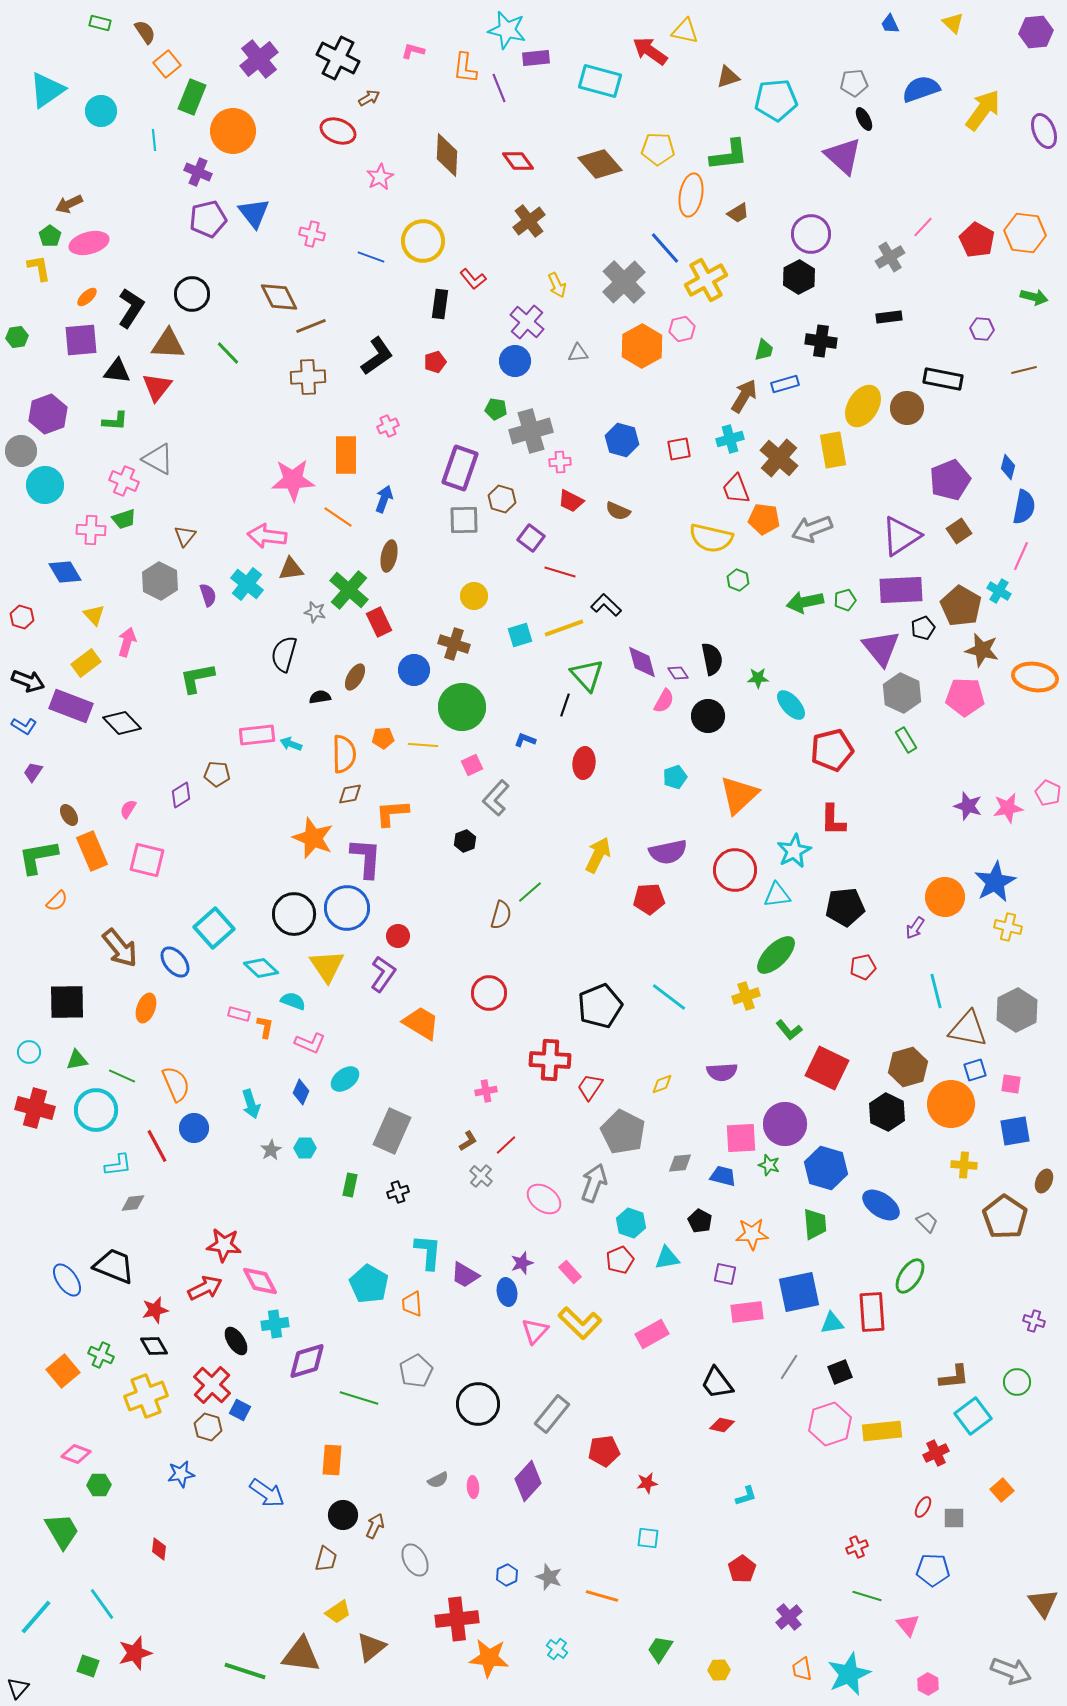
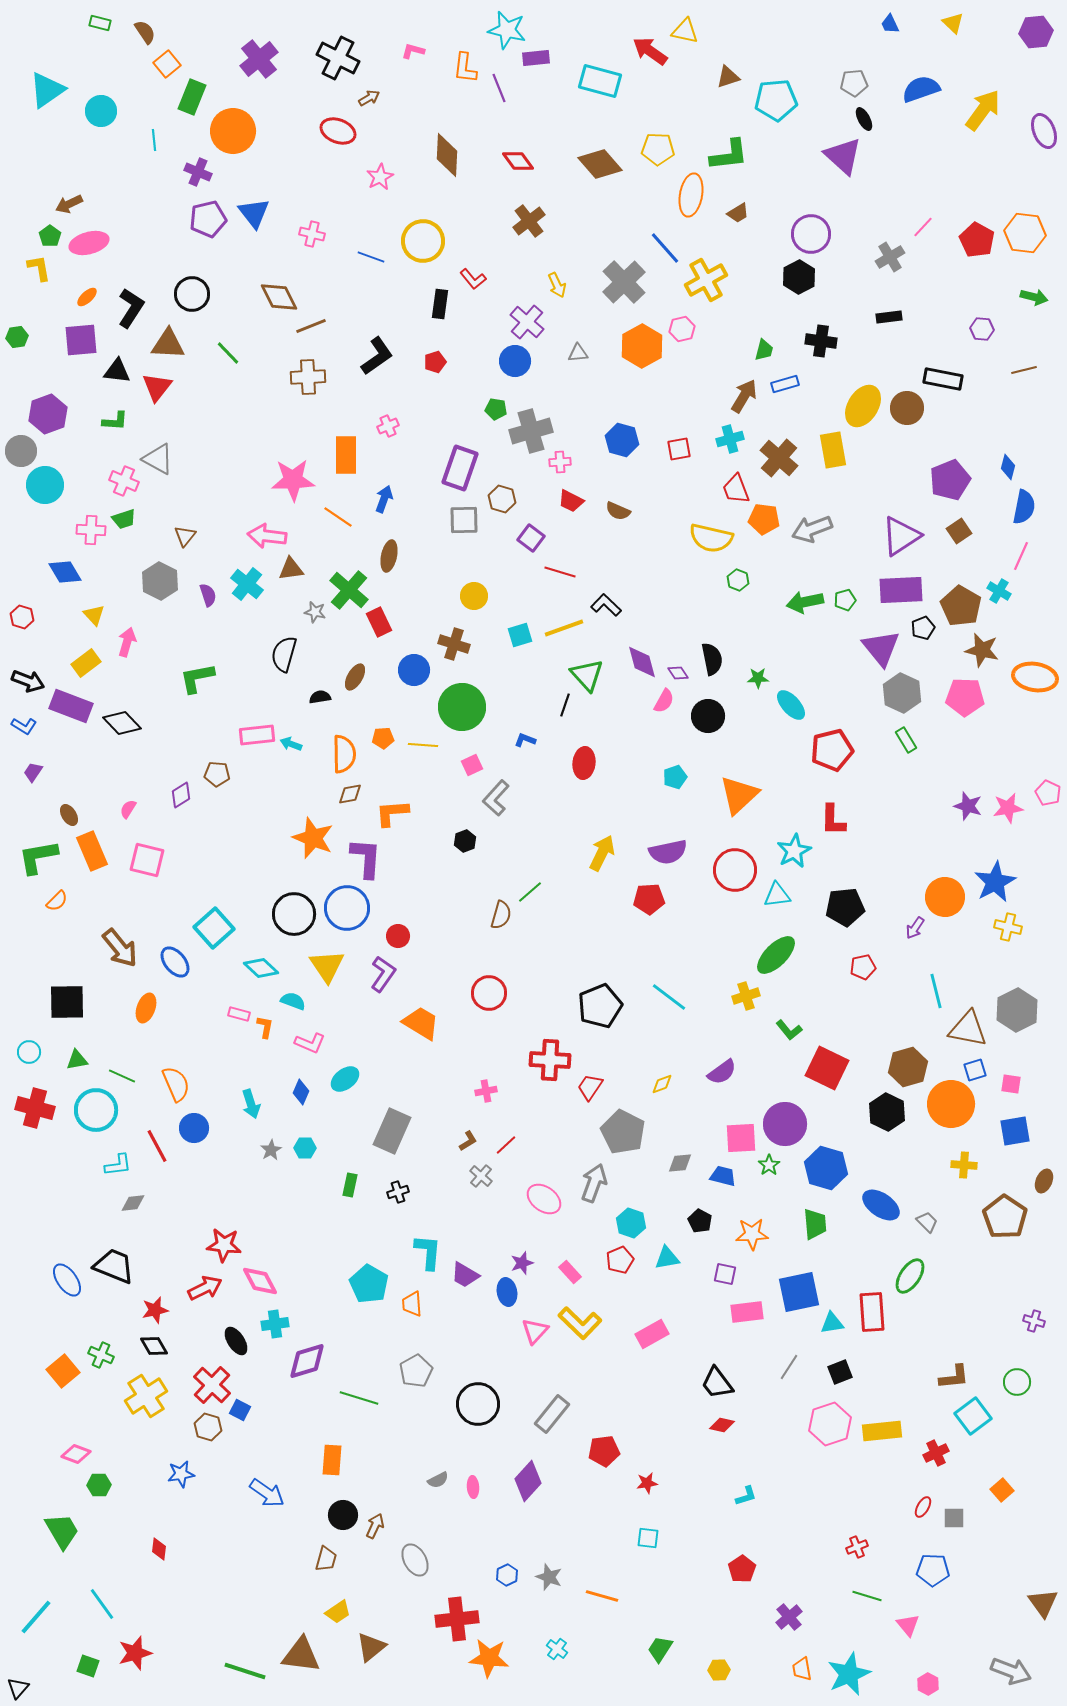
yellow arrow at (598, 855): moved 4 px right, 2 px up
purple semicircle at (722, 1072): rotated 32 degrees counterclockwise
green star at (769, 1165): rotated 20 degrees clockwise
yellow cross at (146, 1396): rotated 12 degrees counterclockwise
